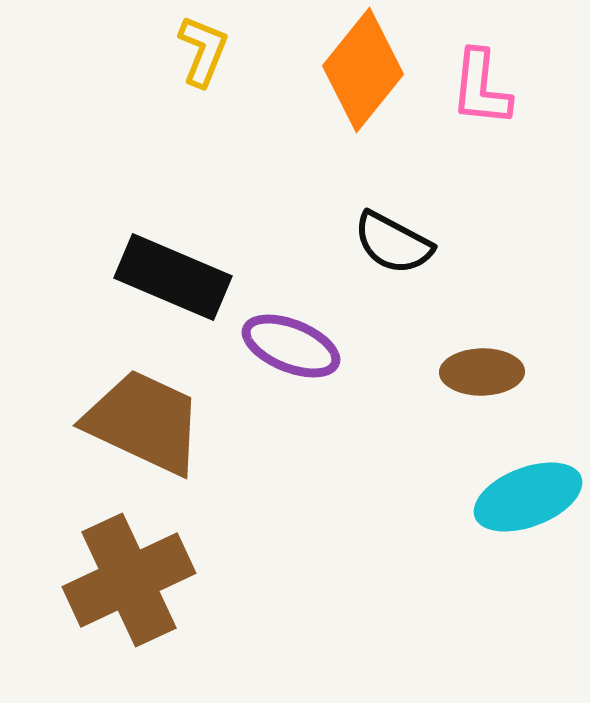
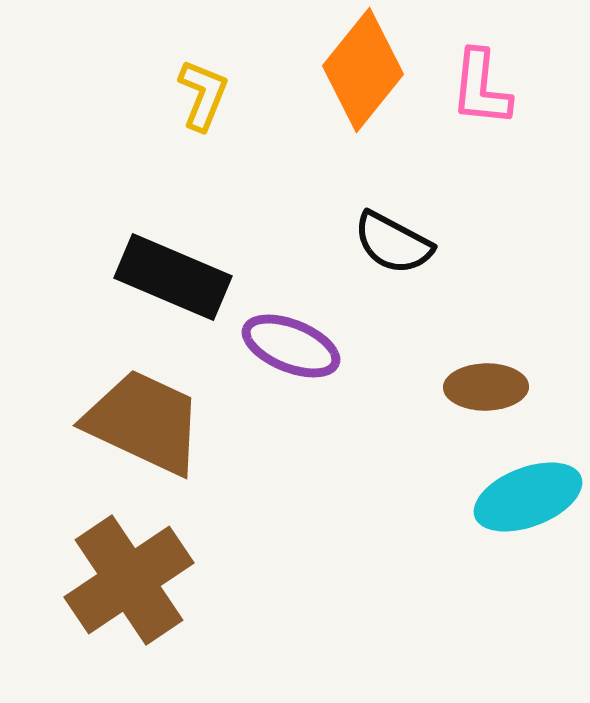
yellow L-shape: moved 44 px down
brown ellipse: moved 4 px right, 15 px down
brown cross: rotated 9 degrees counterclockwise
